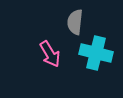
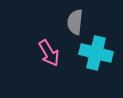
pink arrow: moved 1 px left, 1 px up
